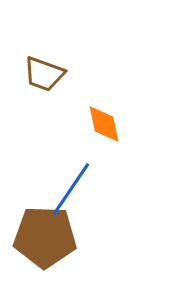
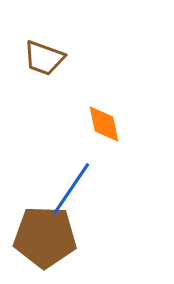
brown trapezoid: moved 16 px up
